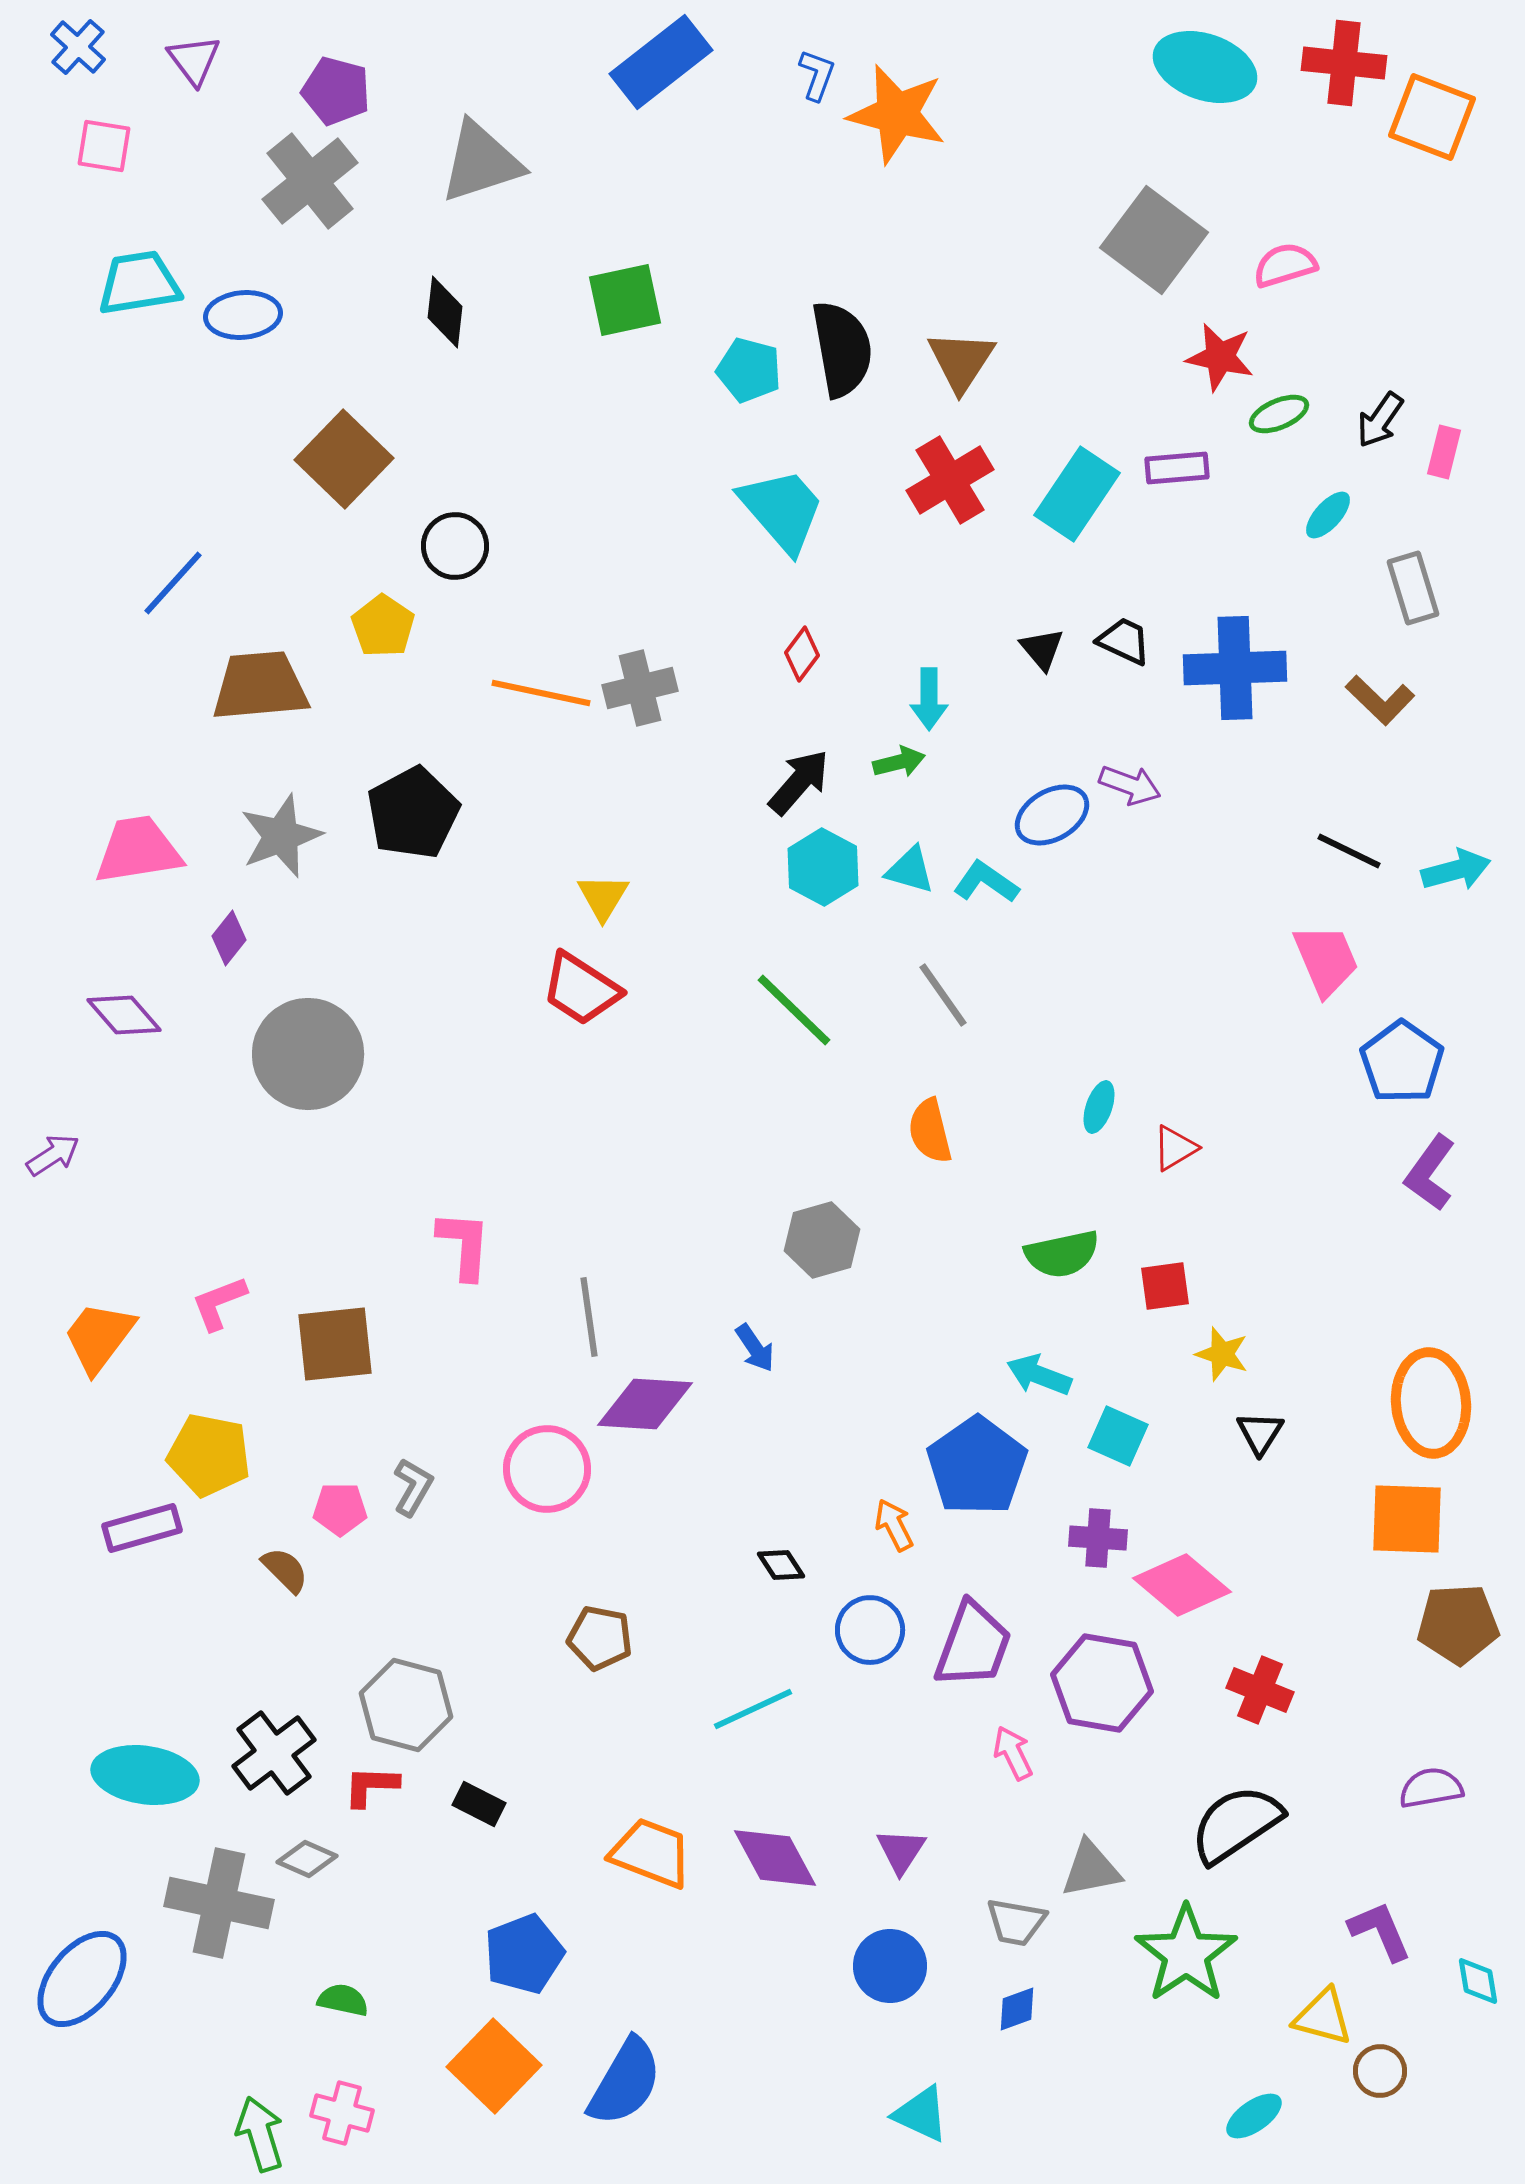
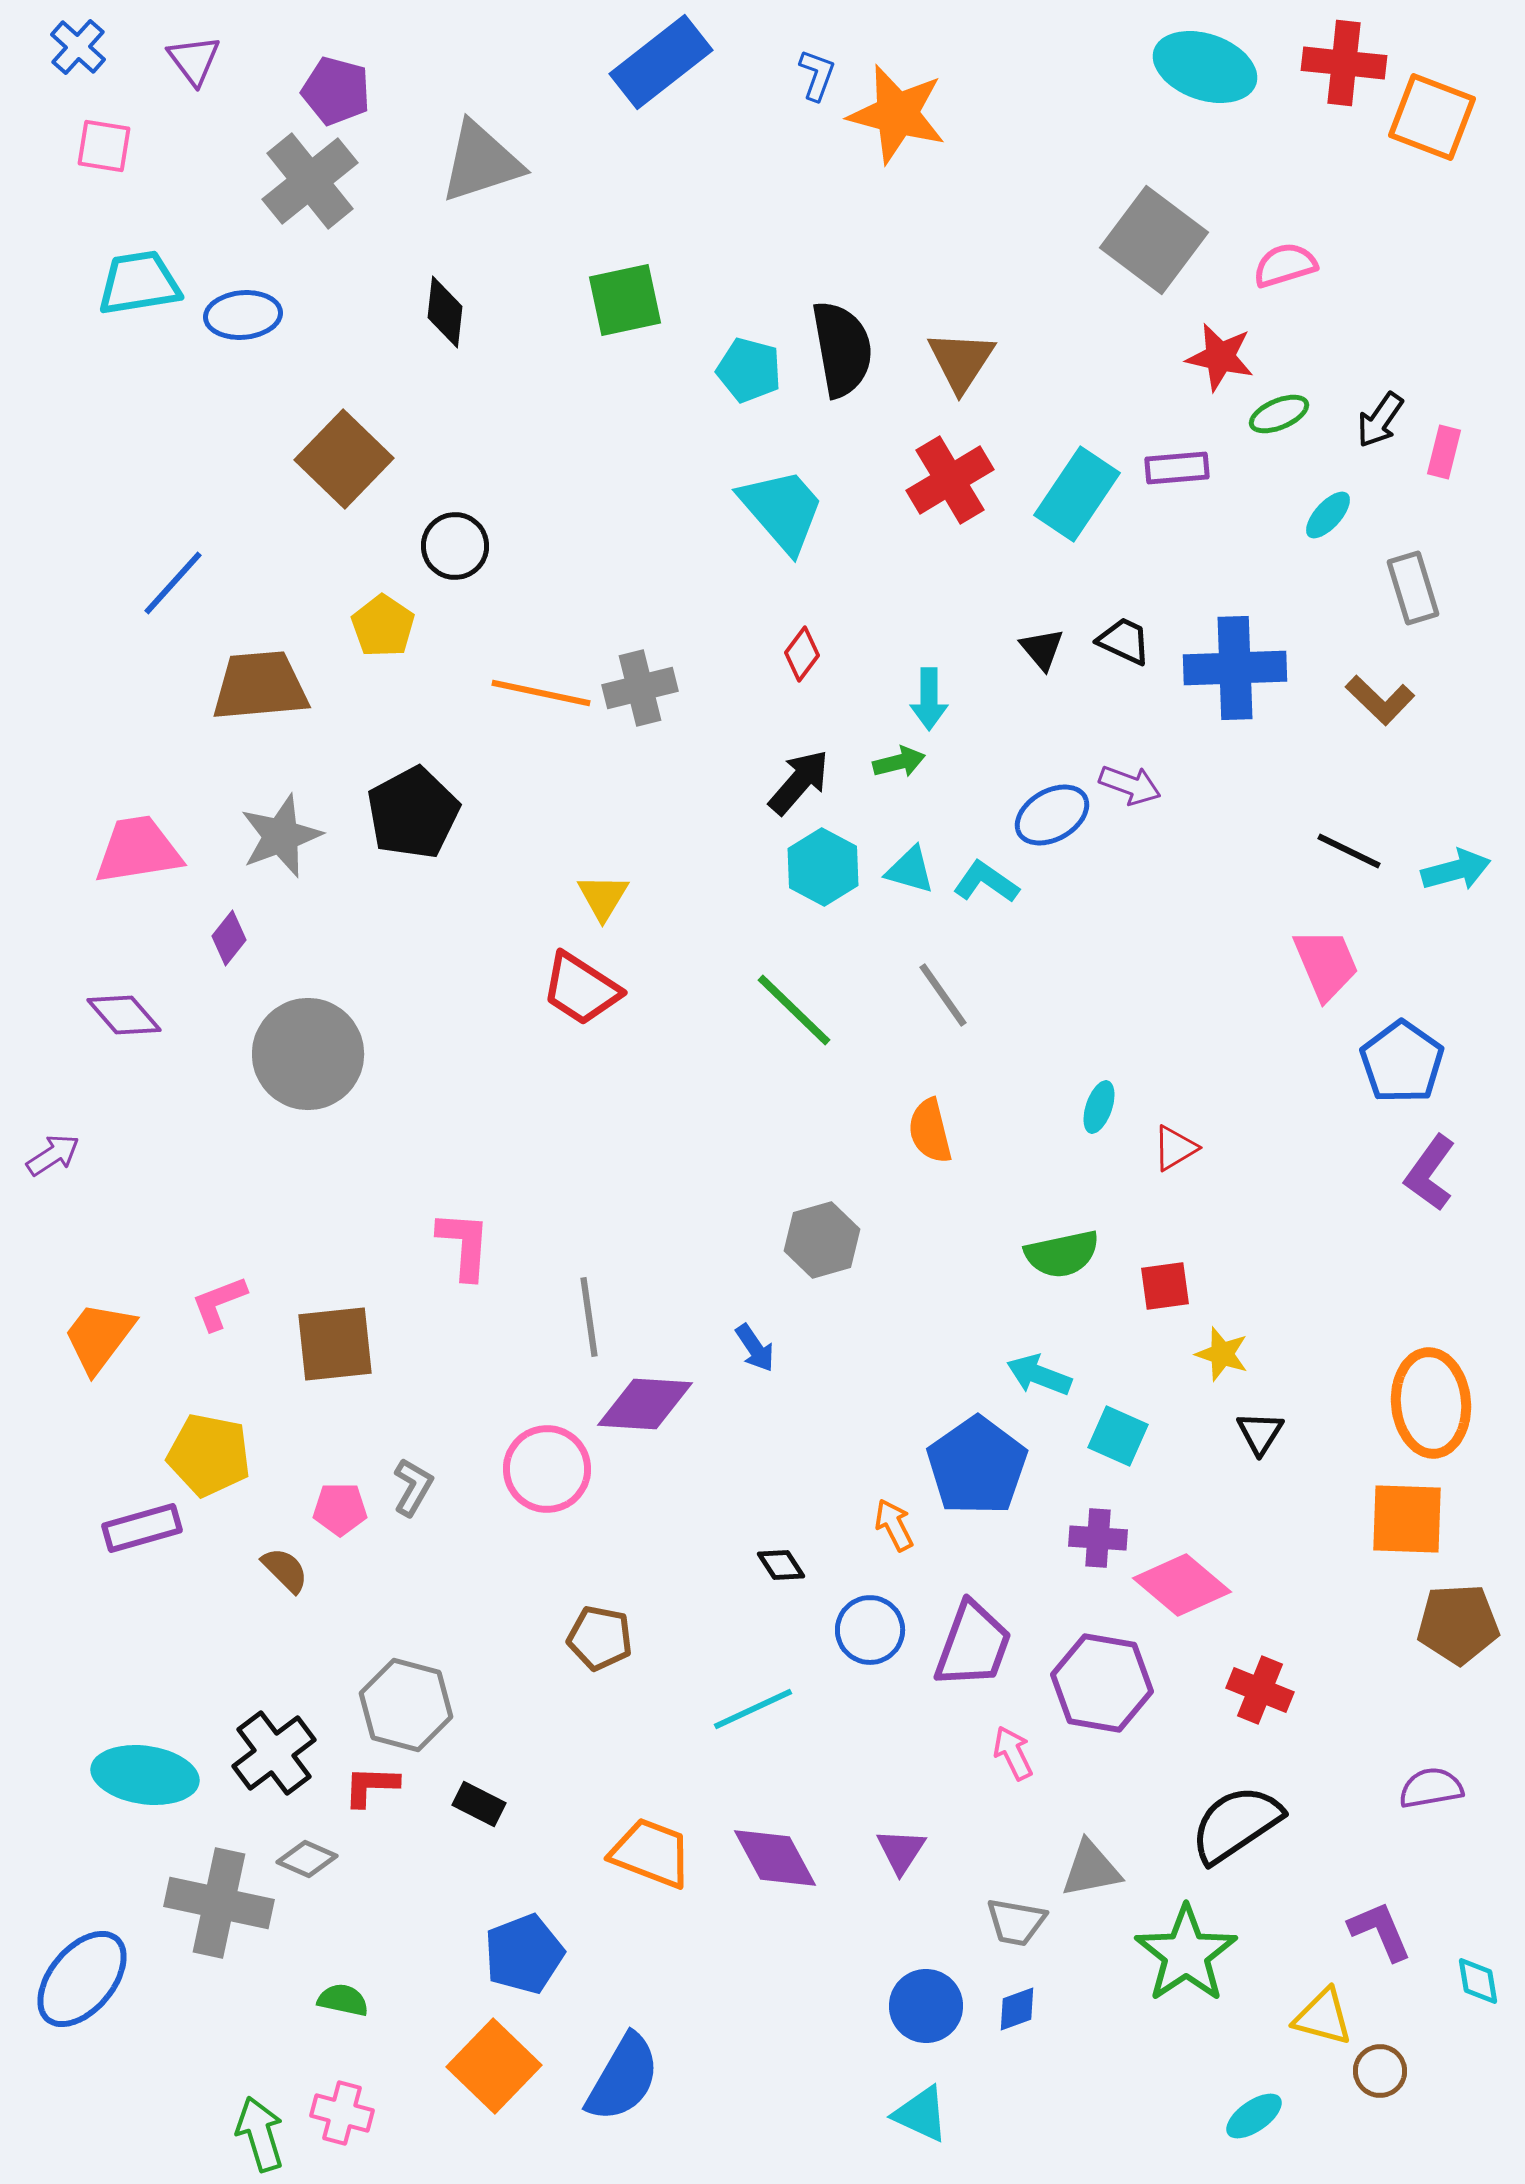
pink trapezoid at (1326, 960): moved 4 px down
blue circle at (890, 1966): moved 36 px right, 40 px down
blue semicircle at (625, 2082): moved 2 px left, 4 px up
